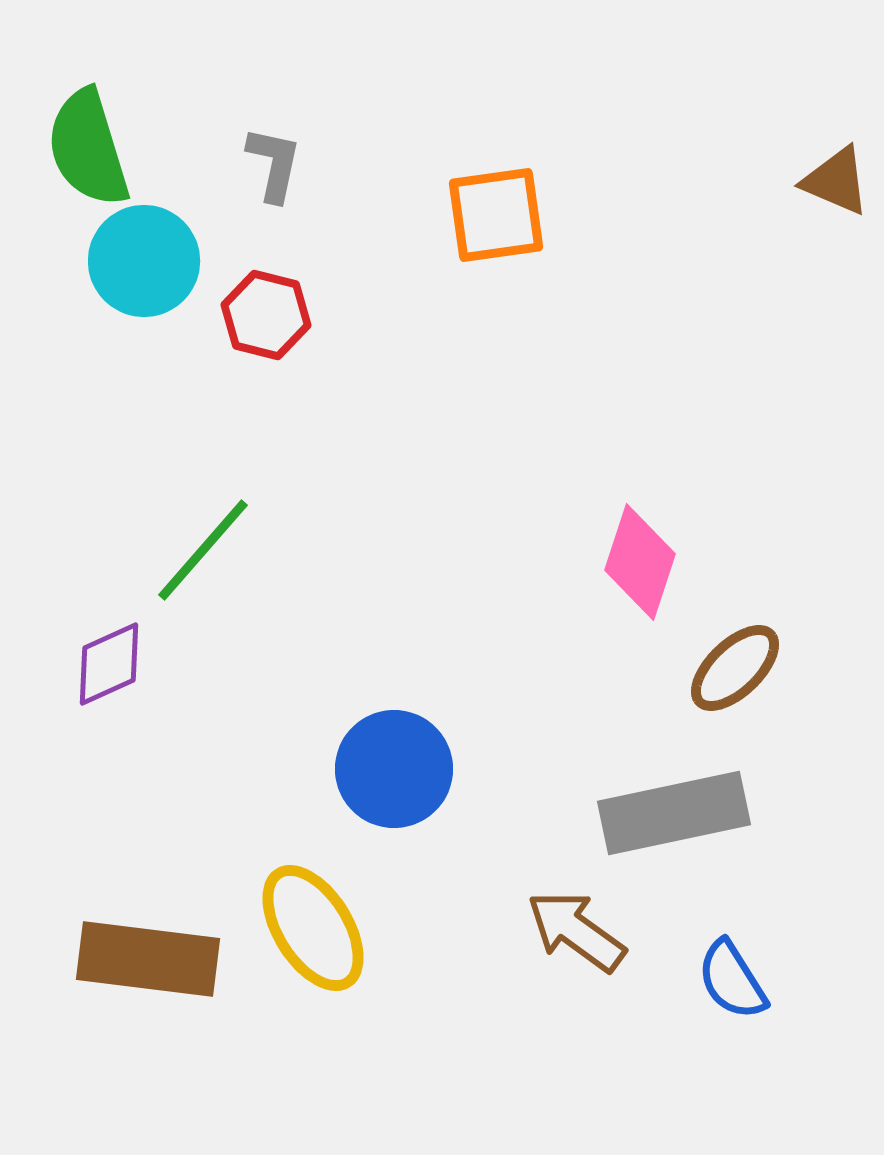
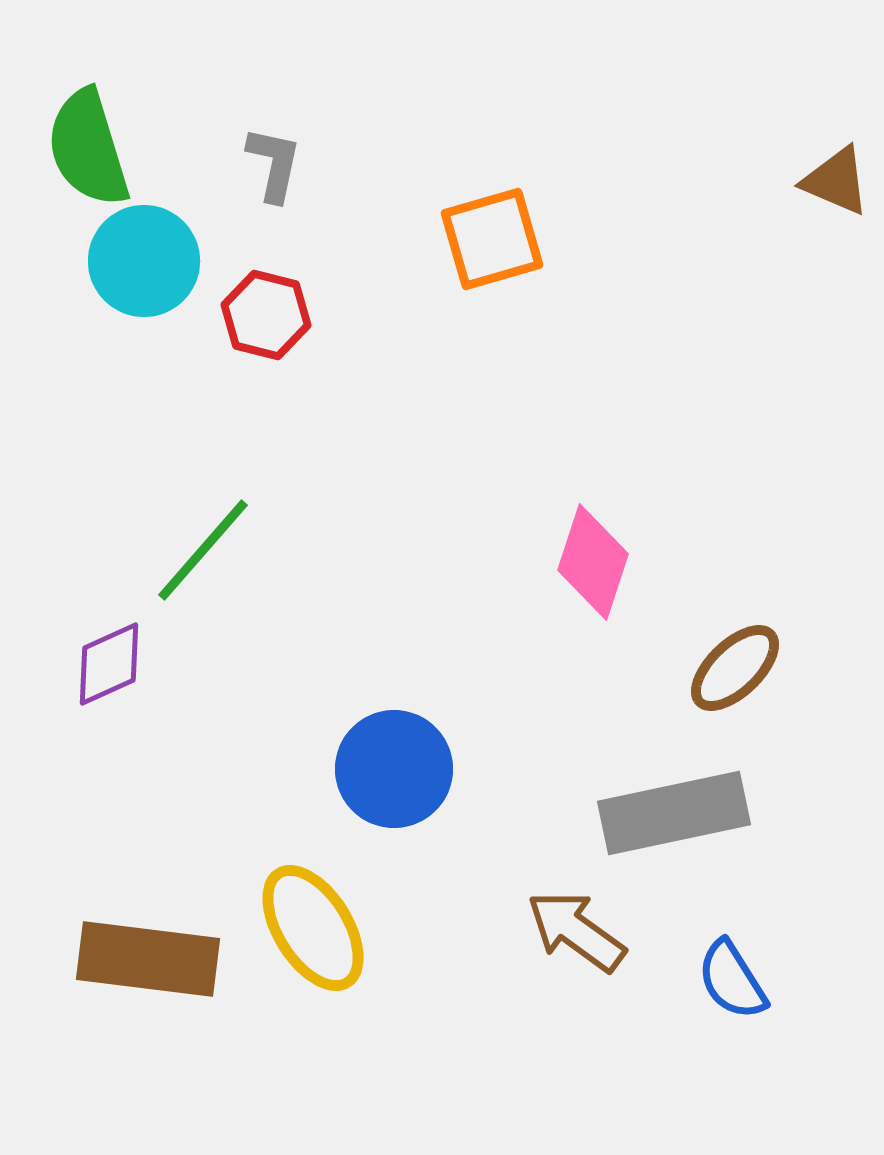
orange square: moved 4 px left, 24 px down; rotated 8 degrees counterclockwise
pink diamond: moved 47 px left
